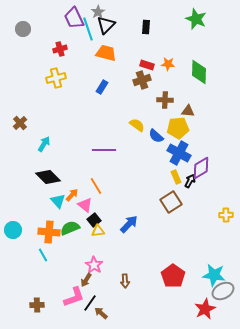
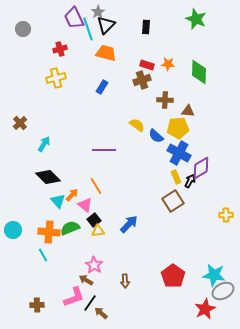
brown square at (171, 202): moved 2 px right, 1 px up
brown arrow at (86, 280): rotated 88 degrees clockwise
